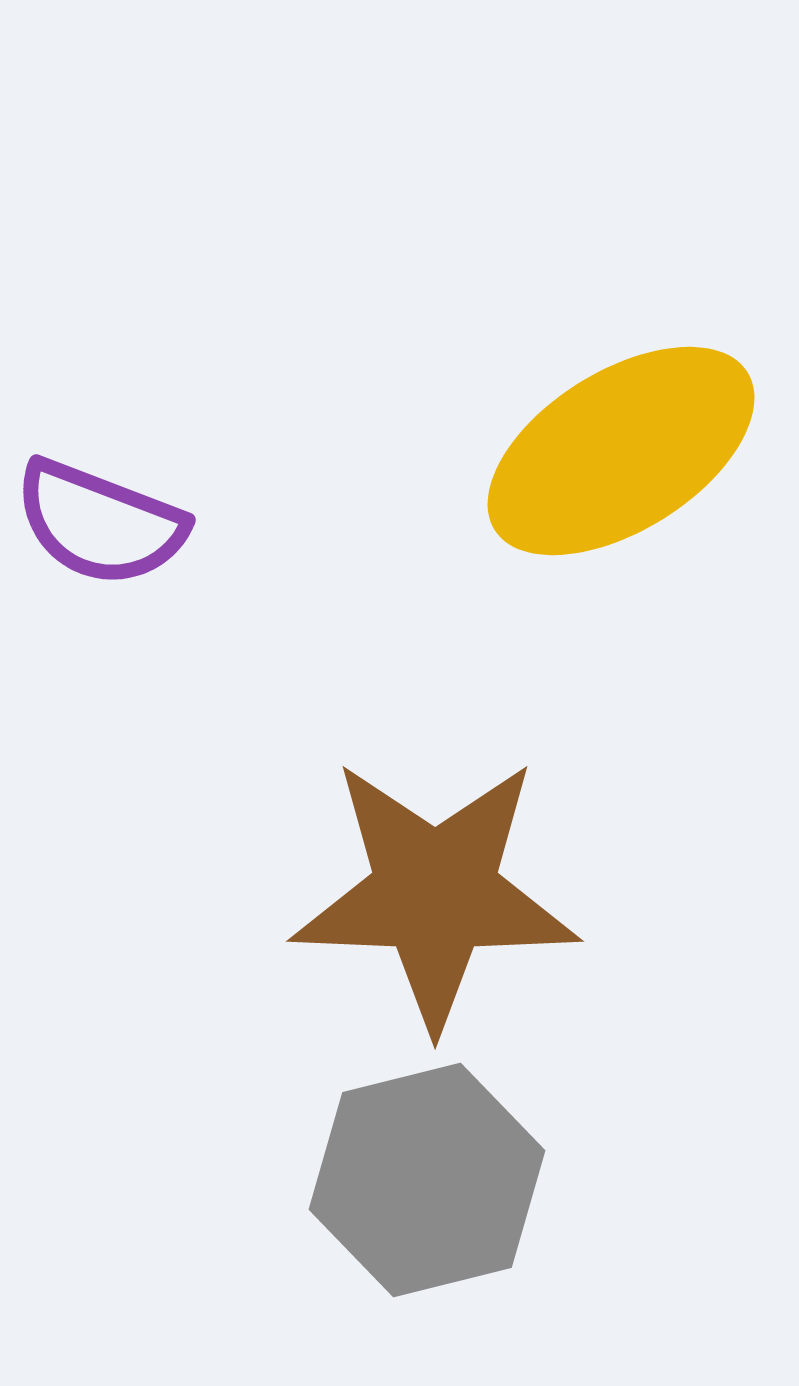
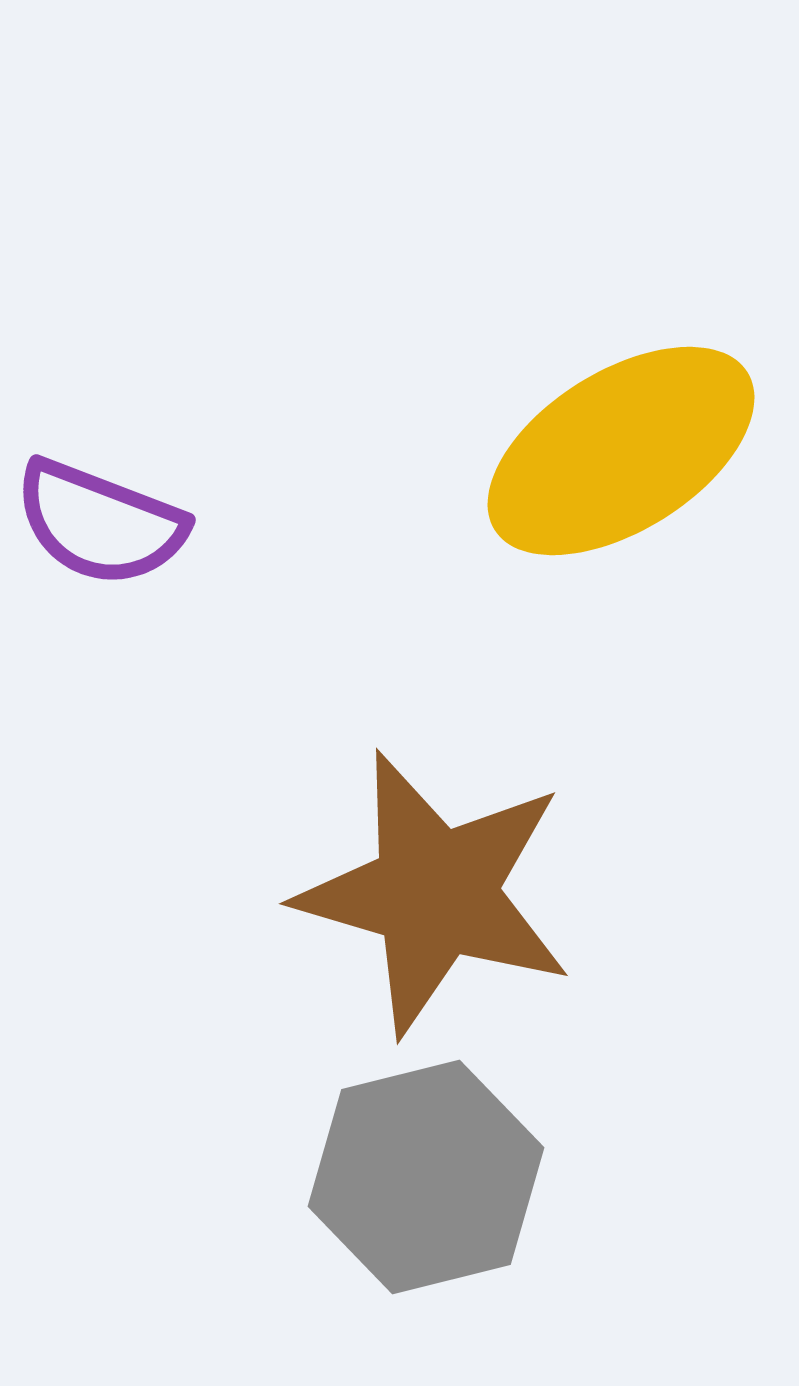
brown star: rotated 14 degrees clockwise
gray hexagon: moved 1 px left, 3 px up
